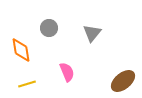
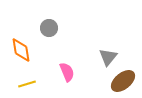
gray triangle: moved 16 px right, 24 px down
